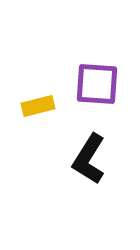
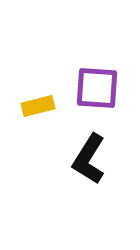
purple square: moved 4 px down
